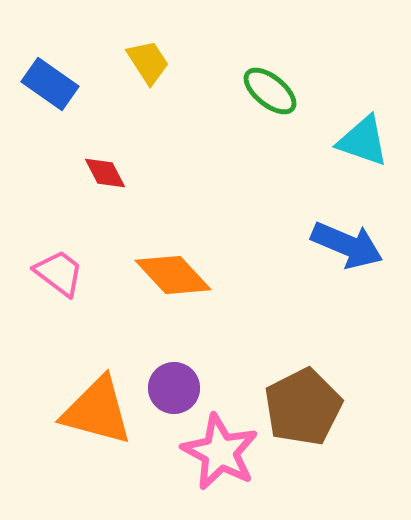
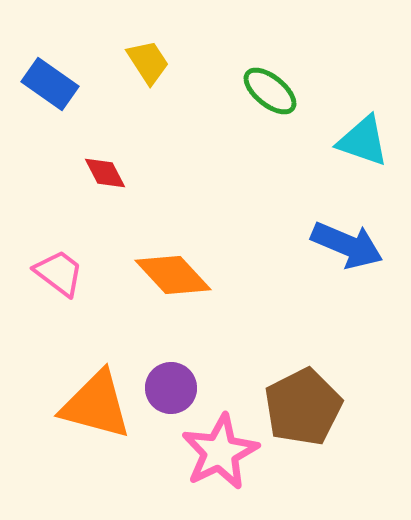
purple circle: moved 3 px left
orange triangle: moved 1 px left, 6 px up
pink star: rotated 18 degrees clockwise
